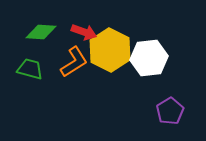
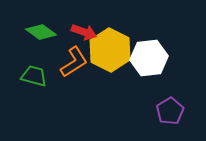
green diamond: rotated 32 degrees clockwise
green trapezoid: moved 4 px right, 7 px down
